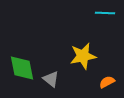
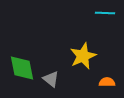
yellow star: rotated 12 degrees counterclockwise
orange semicircle: rotated 28 degrees clockwise
